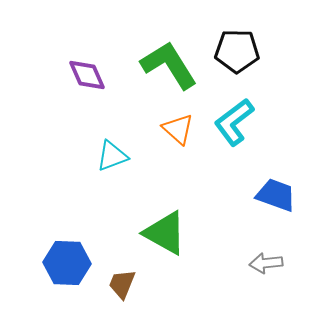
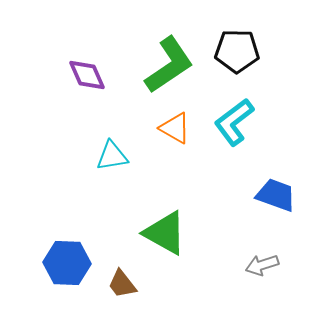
green L-shape: rotated 88 degrees clockwise
orange triangle: moved 3 px left, 1 px up; rotated 12 degrees counterclockwise
cyan triangle: rotated 12 degrees clockwise
gray arrow: moved 4 px left, 2 px down; rotated 12 degrees counterclockwise
brown trapezoid: rotated 60 degrees counterclockwise
